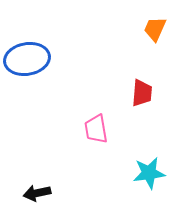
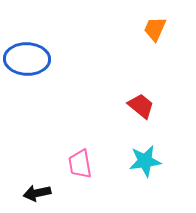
blue ellipse: rotated 12 degrees clockwise
red trapezoid: moved 1 px left, 13 px down; rotated 56 degrees counterclockwise
pink trapezoid: moved 16 px left, 35 px down
cyan star: moved 4 px left, 12 px up
